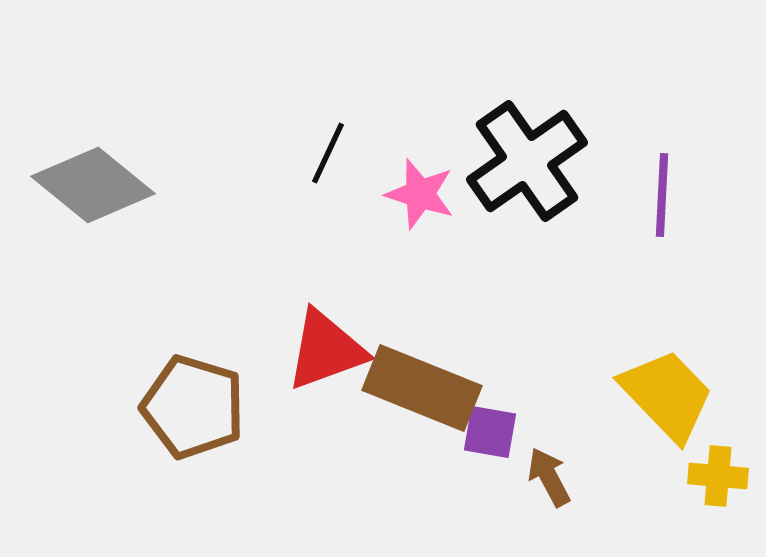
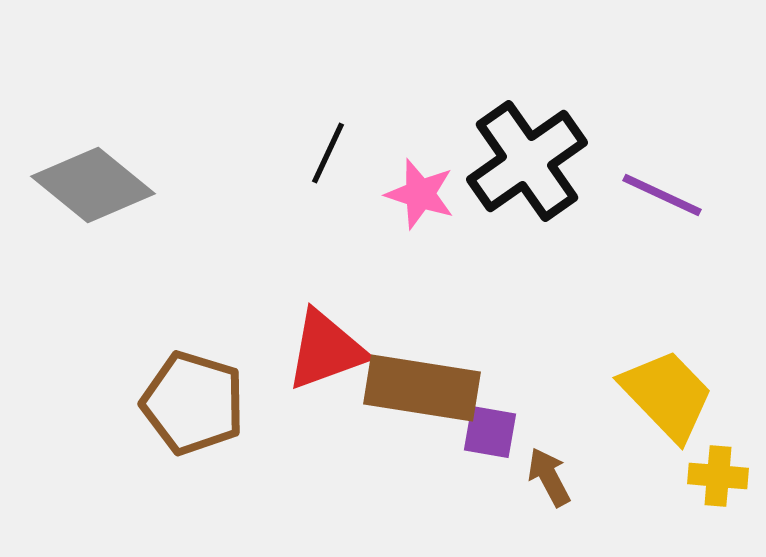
purple line: rotated 68 degrees counterclockwise
brown rectangle: rotated 13 degrees counterclockwise
brown pentagon: moved 4 px up
